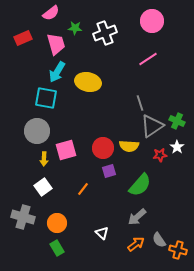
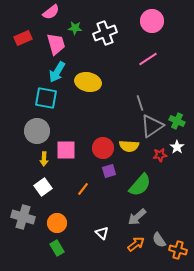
pink semicircle: moved 1 px up
pink square: rotated 15 degrees clockwise
